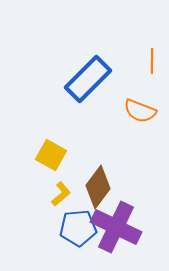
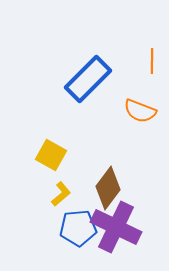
brown diamond: moved 10 px right, 1 px down
